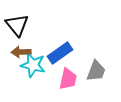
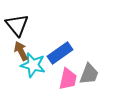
brown arrow: moved 1 px up; rotated 66 degrees clockwise
gray trapezoid: moved 7 px left, 3 px down
